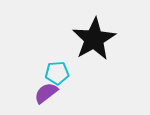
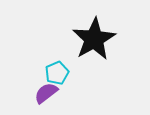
cyan pentagon: rotated 20 degrees counterclockwise
